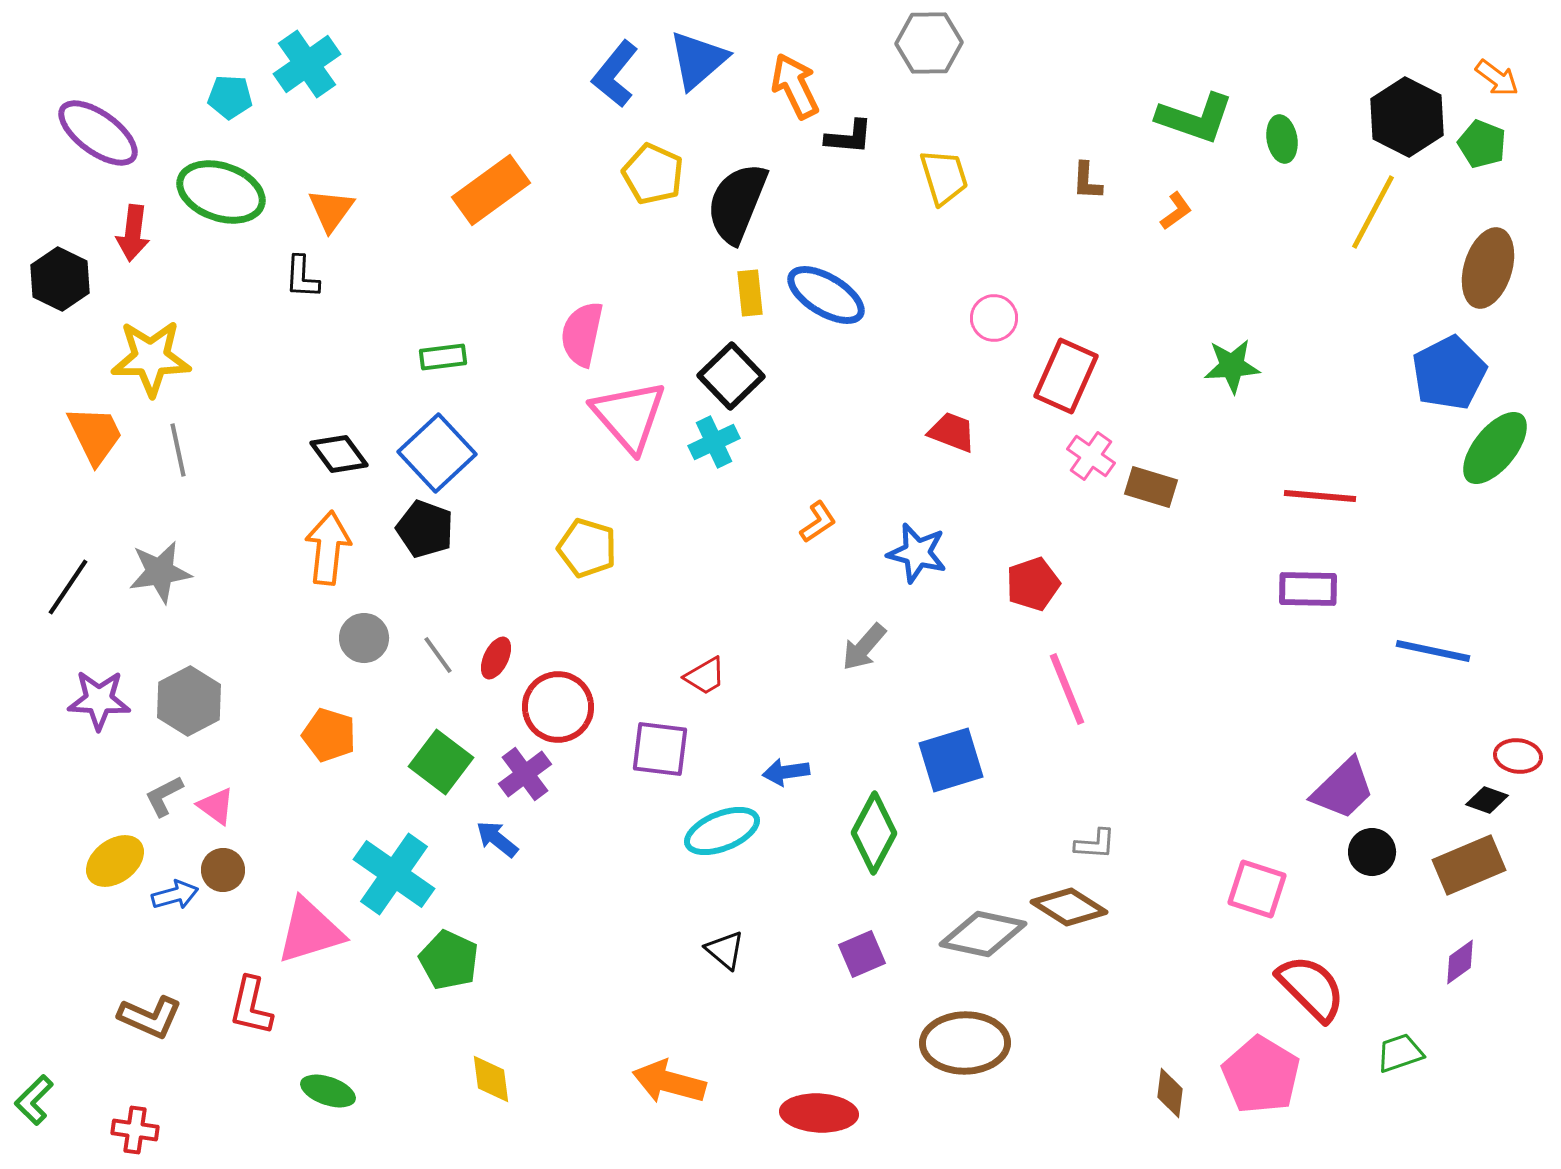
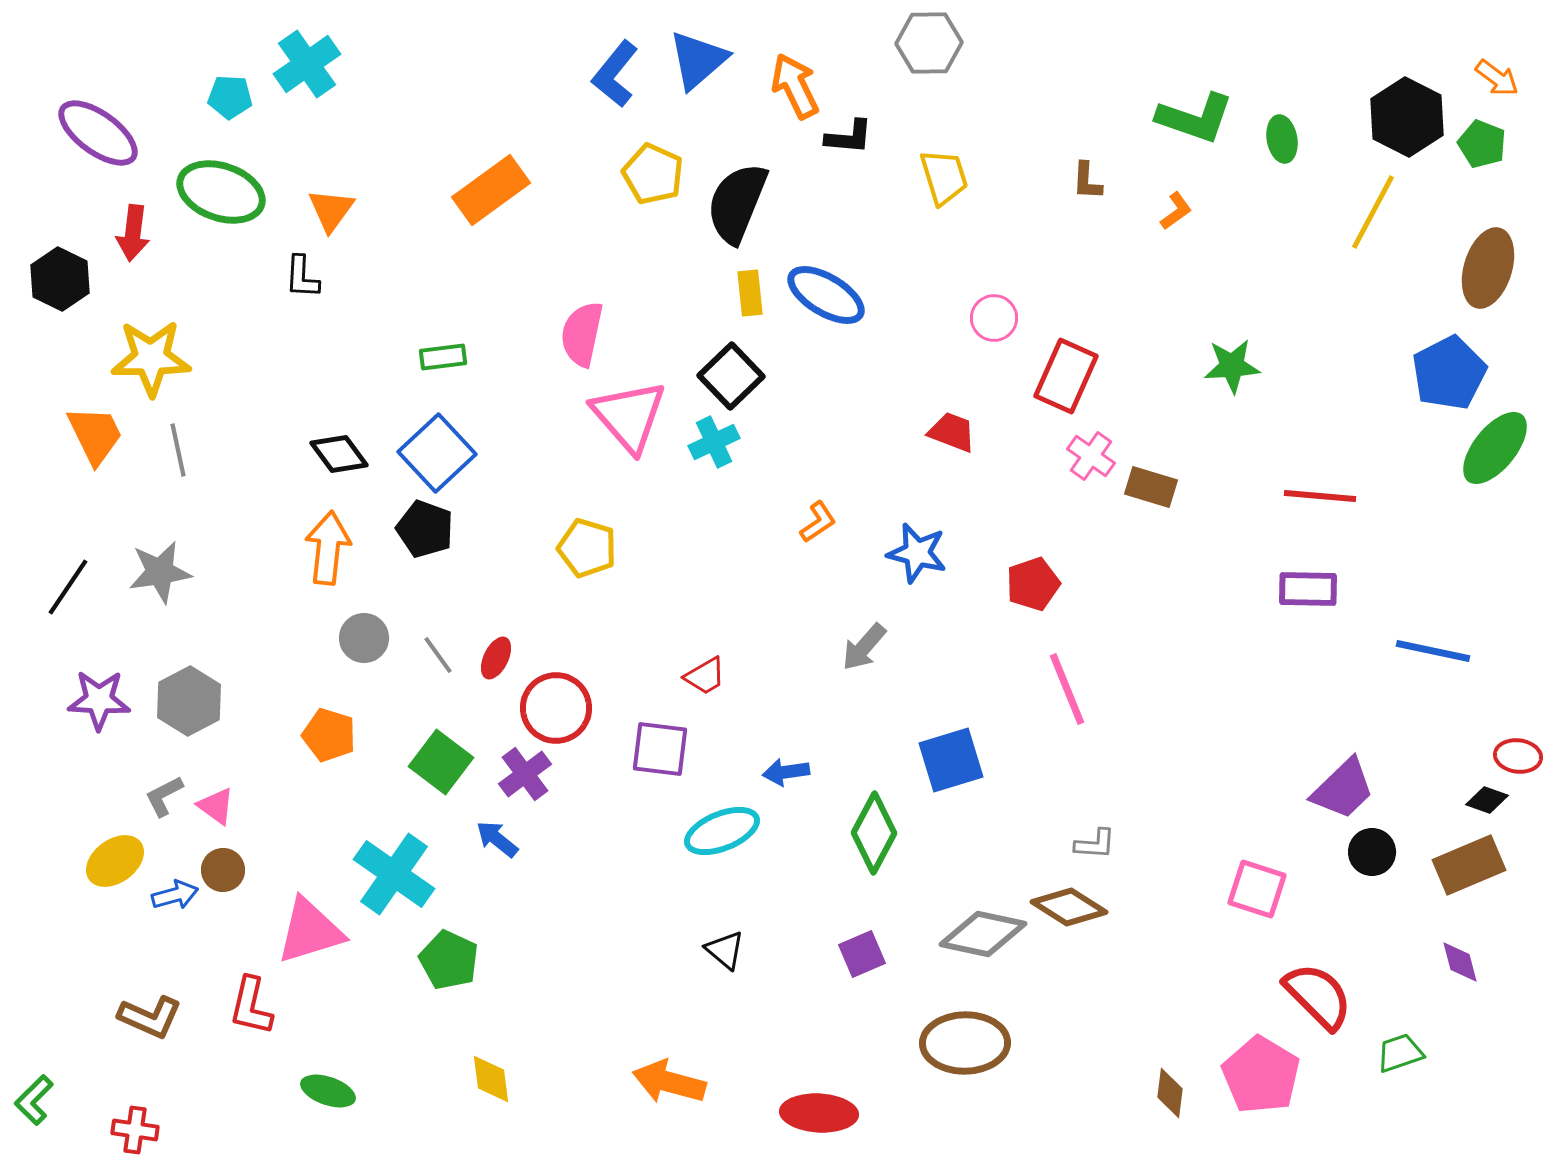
red circle at (558, 707): moved 2 px left, 1 px down
purple diamond at (1460, 962): rotated 69 degrees counterclockwise
red semicircle at (1311, 988): moved 7 px right, 8 px down
